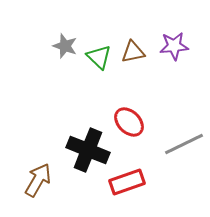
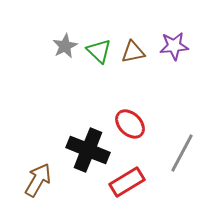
gray star: rotated 25 degrees clockwise
green triangle: moved 6 px up
red ellipse: moved 1 px right, 2 px down
gray line: moved 2 px left, 9 px down; rotated 36 degrees counterclockwise
red rectangle: rotated 12 degrees counterclockwise
